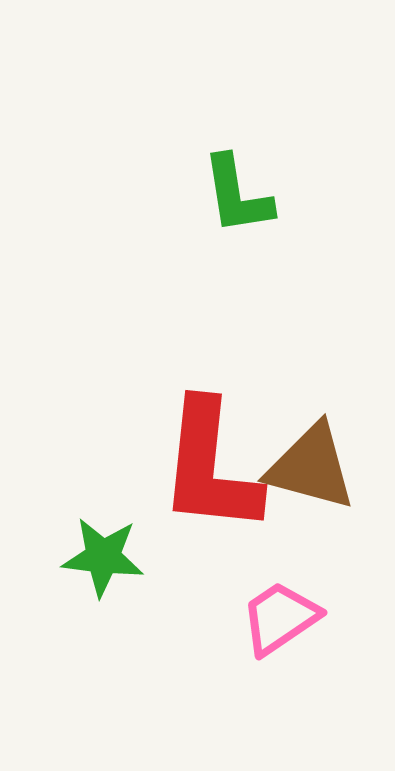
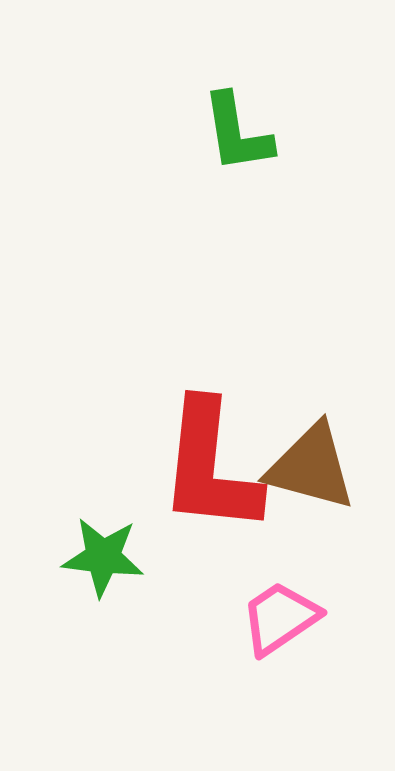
green L-shape: moved 62 px up
